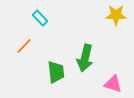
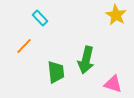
yellow star: rotated 30 degrees clockwise
green arrow: moved 1 px right, 2 px down
